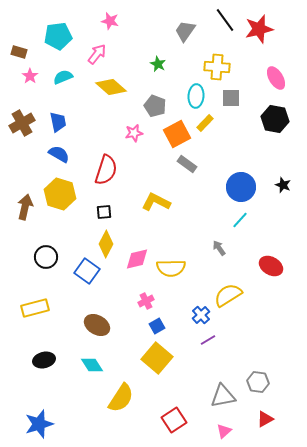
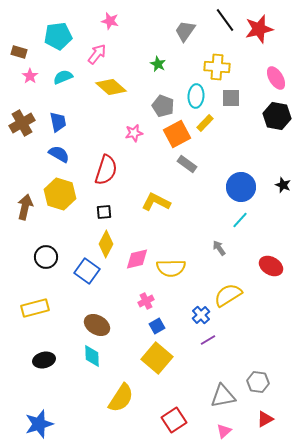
gray pentagon at (155, 106): moved 8 px right
black hexagon at (275, 119): moved 2 px right, 3 px up
cyan diamond at (92, 365): moved 9 px up; rotated 30 degrees clockwise
